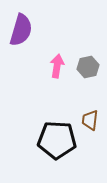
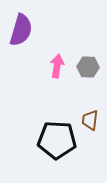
gray hexagon: rotated 15 degrees clockwise
